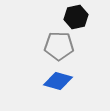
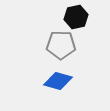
gray pentagon: moved 2 px right, 1 px up
